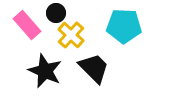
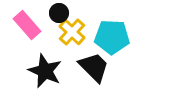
black circle: moved 3 px right
cyan pentagon: moved 12 px left, 11 px down
yellow cross: moved 1 px right, 3 px up
black trapezoid: moved 1 px up
